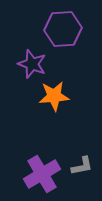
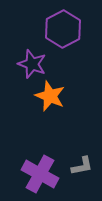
purple hexagon: rotated 24 degrees counterclockwise
orange star: moved 4 px left; rotated 28 degrees clockwise
purple cross: moved 2 px left; rotated 30 degrees counterclockwise
